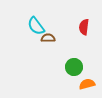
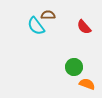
red semicircle: rotated 49 degrees counterclockwise
brown semicircle: moved 23 px up
orange semicircle: rotated 35 degrees clockwise
